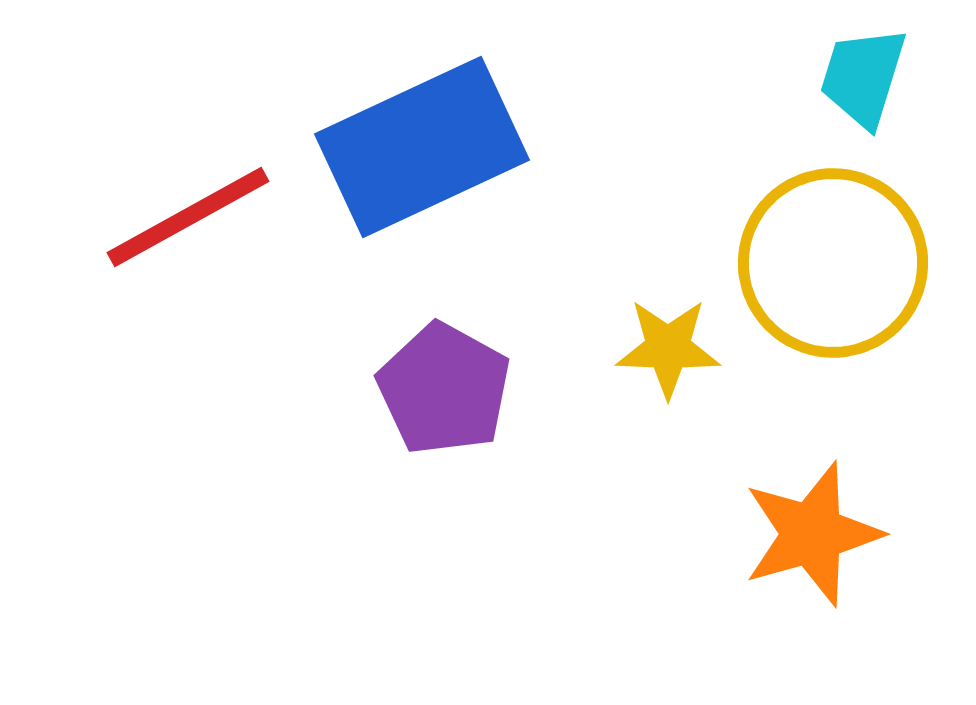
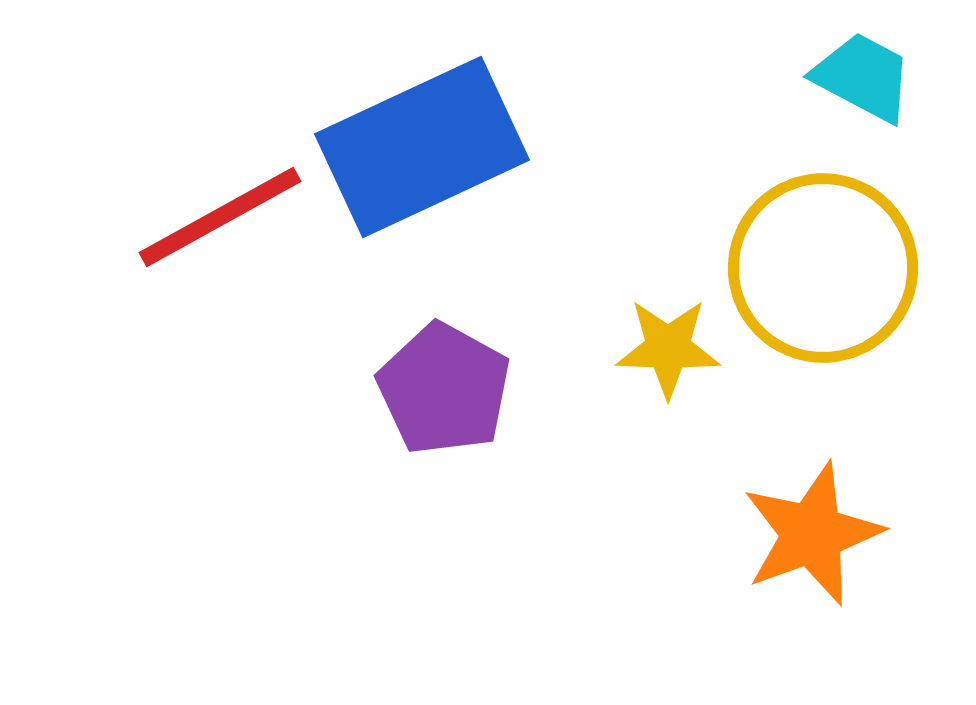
cyan trapezoid: rotated 101 degrees clockwise
red line: moved 32 px right
yellow circle: moved 10 px left, 5 px down
orange star: rotated 4 degrees counterclockwise
